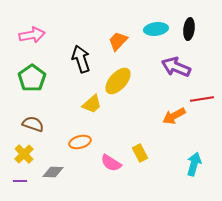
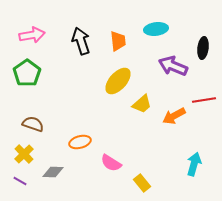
black ellipse: moved 14 px right, 19 px down
orange trapezoid: rotated 130 degrees clockwise
black arrow: moved 18 px up
purple arrow: moved 3 px left, 1 px up
green pentagon: moved 5 px left, 5 px up
red line: moved 2 px right, 1 px down
yellow trapezoid: moved 50 px right
yellow rectangle: moved 2 px right, 30 px down; rotated 12 degrees counterclockwise
purple line: rotated 32 degrees clockwise
